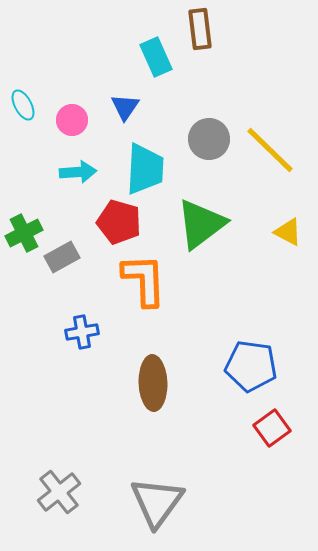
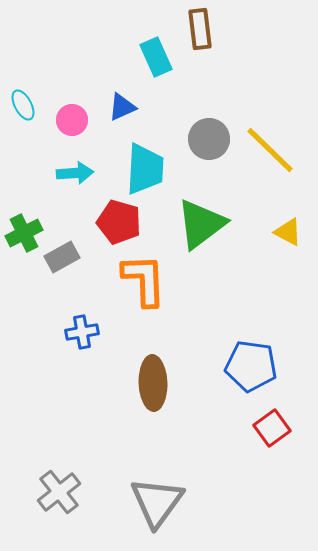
blue triangle: moved 3 px left; rotated 32 degrees clockwise
cyan arrow: moved 3 px left, 1 px down
